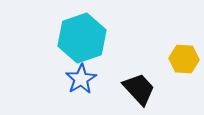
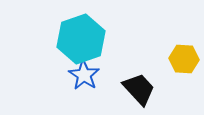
cyan hexagon: moved 1 px left, 1 px down
blue star: moved 3 px right, 4 px up; rotated 8 degrees counterclockwise
